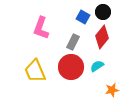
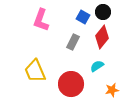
pink L-shape: moved 8 px up
red circle: moved 17 px down
